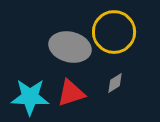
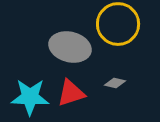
yellow circle: moved 4 px right, 8 px up
gray diamond: rotated 45 degrees clockwise
